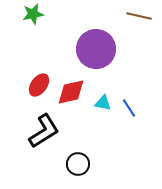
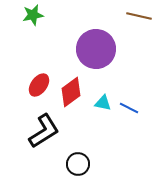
green star: moved 1 px down
red diamond: rotated 24 degrees counterclockwise
blue line: rotated 30 degrees counterclockwise
